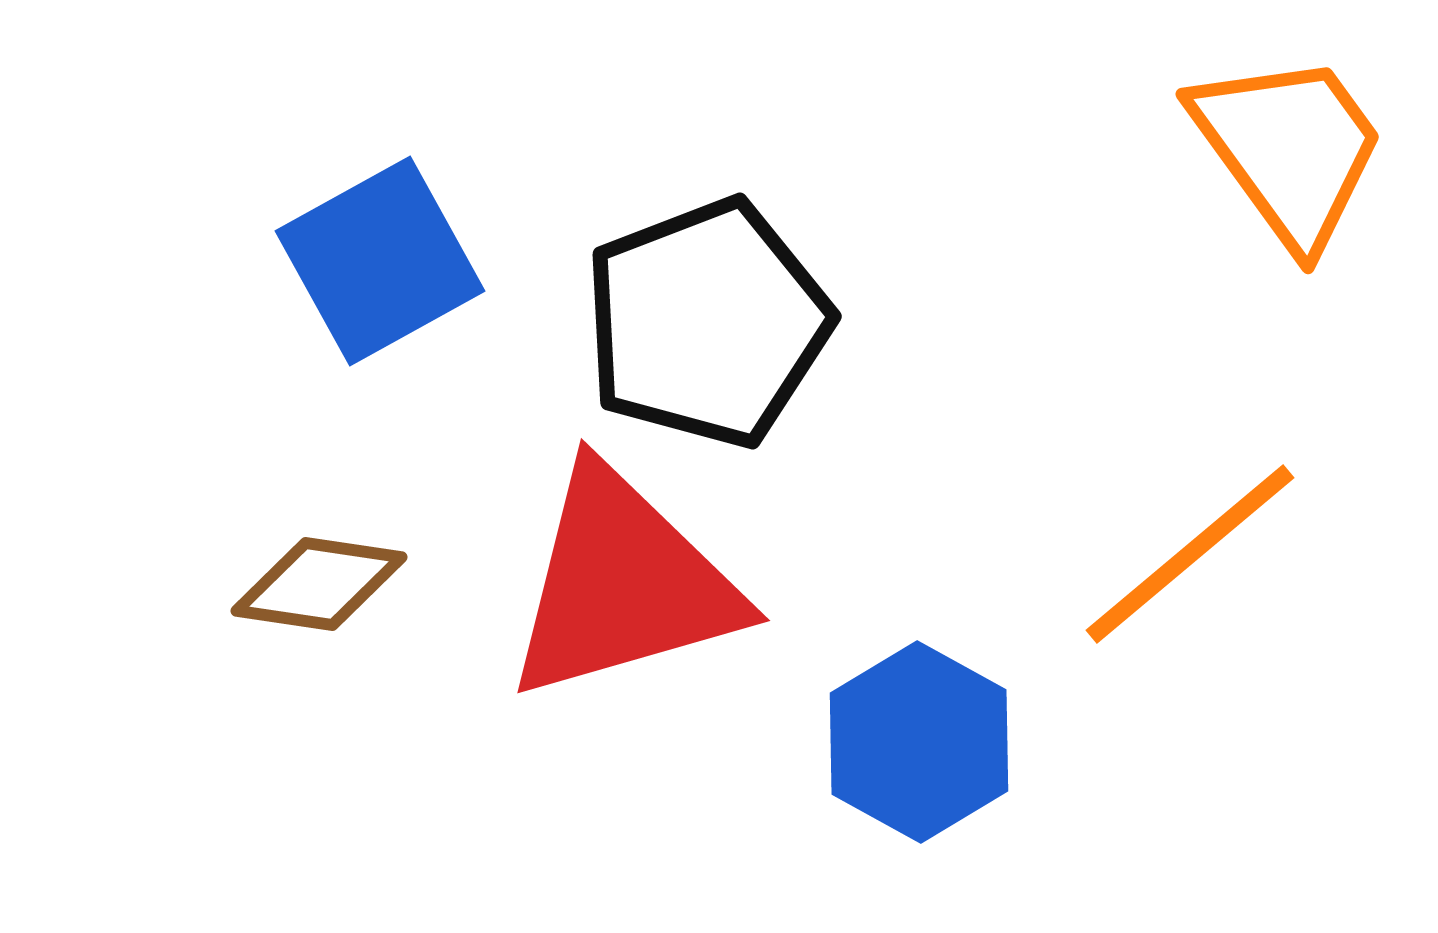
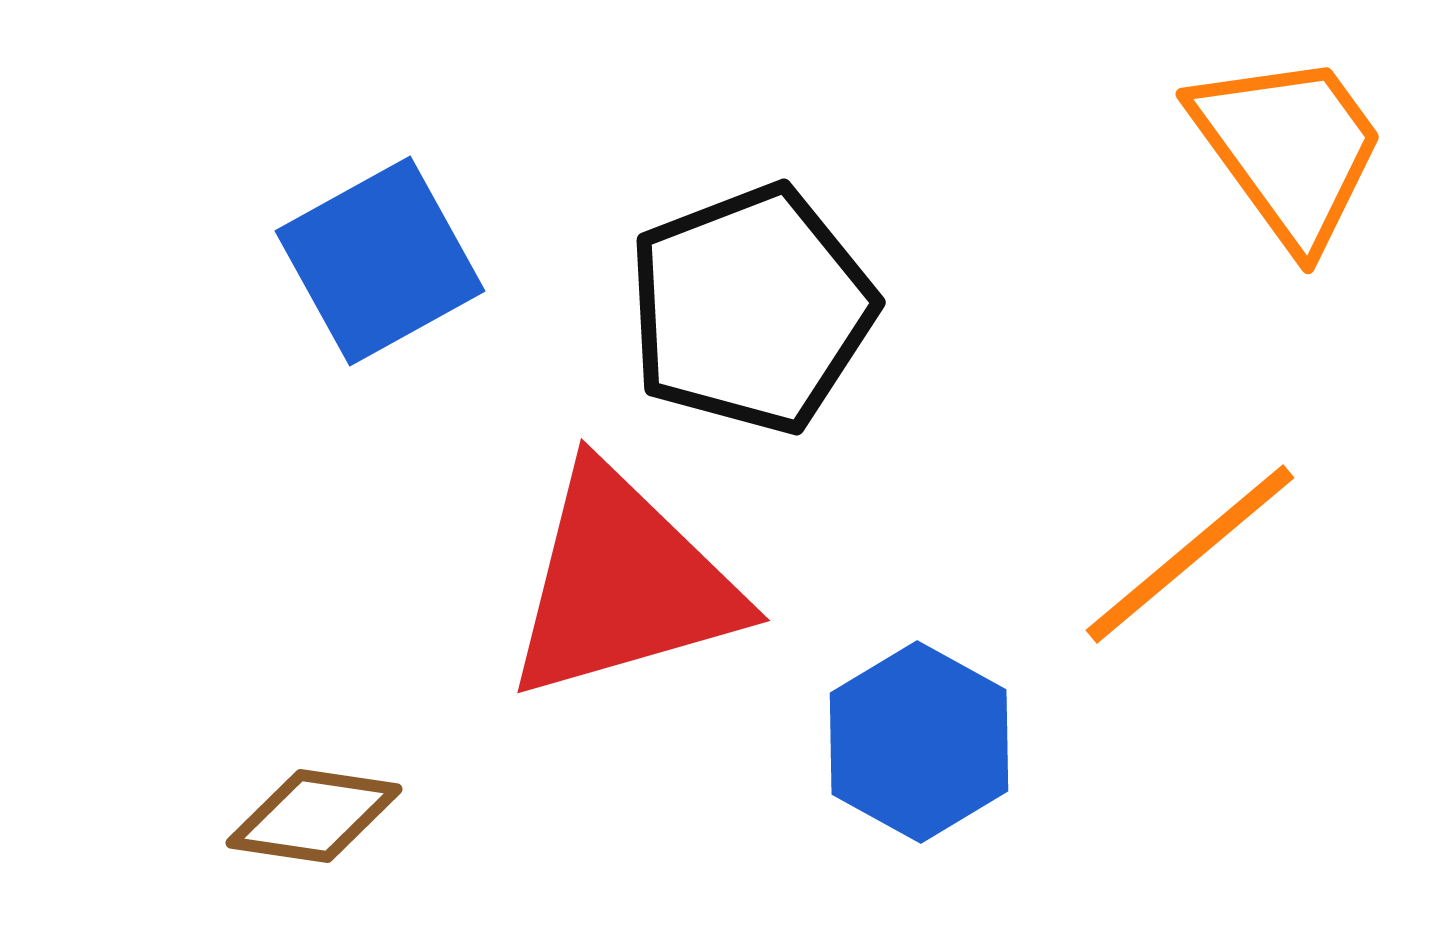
black pentagon: moved 44 px right, 14 px up
brown diamond: moved 5 px left, 232 px down
